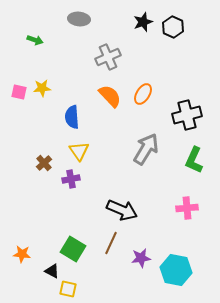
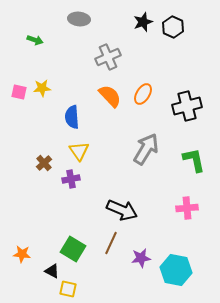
black cross: moved 9 px up
green L-shape: rotated 144 degrees clockwise
